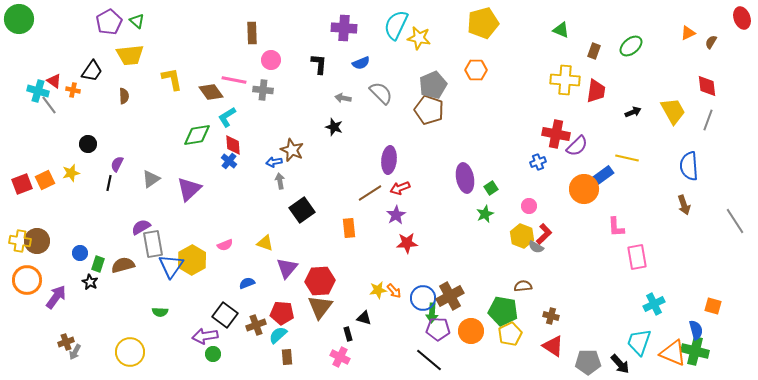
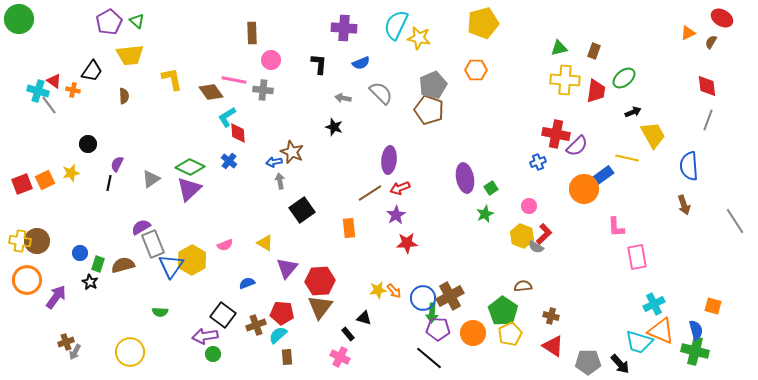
red ellipse at (742, 18): moved 20 px left; rotated 40 degrees counterclockwise
green triangle at (561, 30): moved 2 px left, 18 px down; rotated 36 degrees counterclockwise
green ellipse at (631, 46): moved 7 px left, 32 px down
yellow trapezoid at (673, 111): moved 20 px left, 24 px down
green diamond at (197, 135): moved 7 px left, 32 px down; rotated 36 degrees clockwise
red diamond at (233, 145): moved 5 px right, 12 px up
brown star at (292, 150): moved 2 px down
yellow triangle at (265, 243): rotated 12 degrees clockwise
gray rectangle at (153, 244): rotated 12 degrees counterclockwise
green pentagon at (503, 311): rotated 24 degrees clockwise
black square at (225, 315): moved 2 px left
orange circle at (471, 331): moved 2 px right, 2 px down
black rectangle at (348, 334): rotated 24 degrees counterclockwise
cyan trapezoid at (639, 342): rotated 92 degrees counterclockwise
orange triangle at (673, 353): moved 12 px left, 22 px up
black line at (429, 360): moved 2 px up
